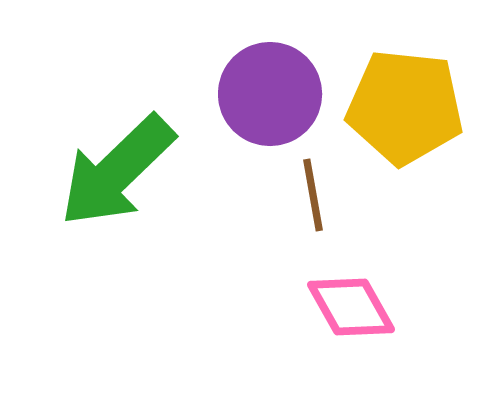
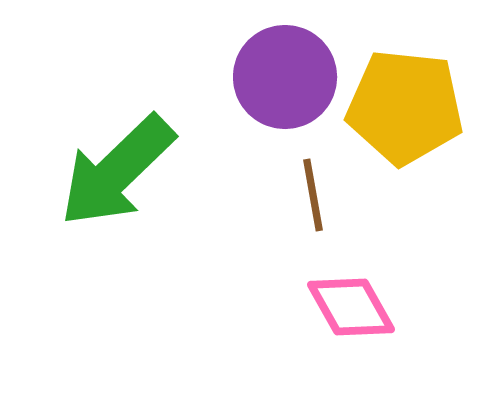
purple circle: moved 15 px right, 17 px up
